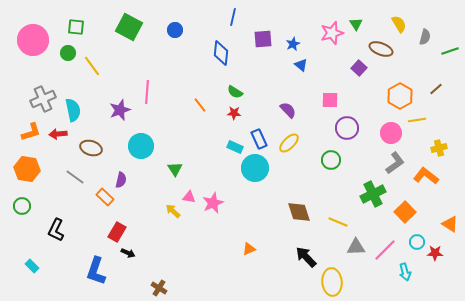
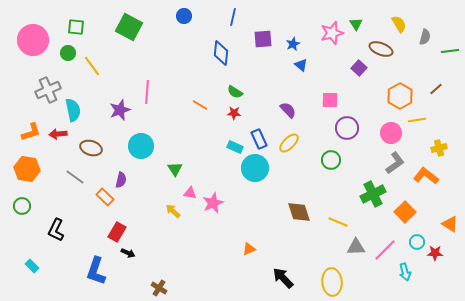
blue circle at (175, 30): moved 9 px right, 14 px up
green line at (450, 51): rotated 12 degrees clockwise
gray cross at (43, 99): moved 5 px right, 9 px up
orange line at (200, 105): rotated 21 degrees counterclockwise
pink triangle at (189, 197): moved 1 px right, 4 px up
black arrow at (306, 257): moved 23 px left, 21 px down
